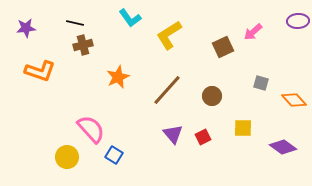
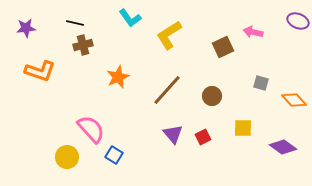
purple ellipse: rotated 25 degrees clockwise
pink arrow: rotated 54 degrees clockwise
